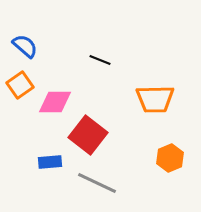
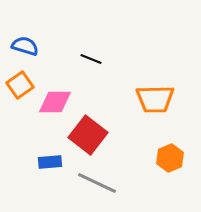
blue semicircle: rotated 24 degrees counterclockwise
black line: moved 9 px left, 1 px up
